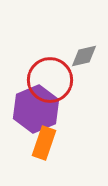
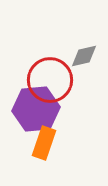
purple hexagon: rotated 18 degrees clockwise
